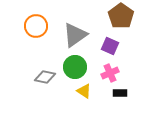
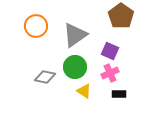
purple square: moved 5 px down
black rectangle: moved 1 px left, 1 px down
